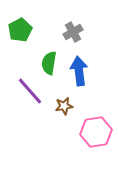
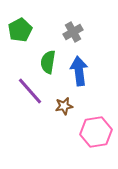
green semicircle: moved 1 px left, 1 px up
